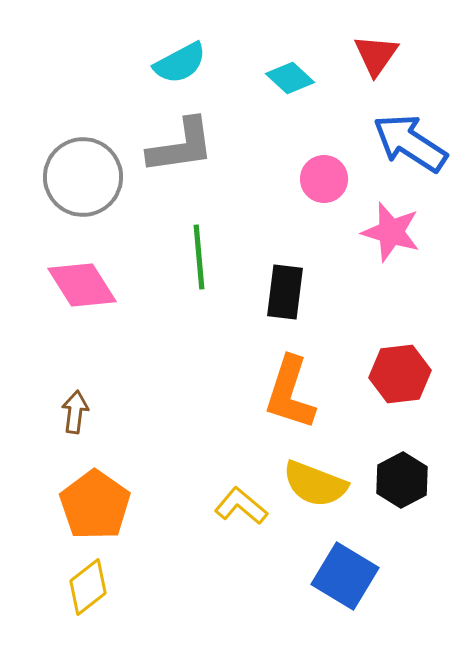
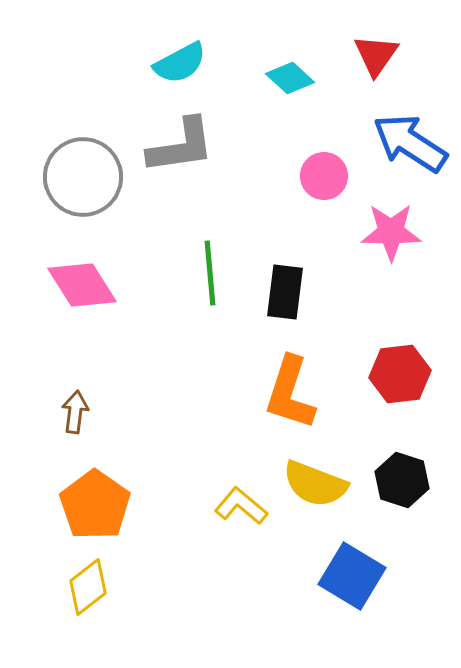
pink circle: moved 3 px up
pink star: rotated 16 degrees counterclockwise
green line: moved 11 px right, 16 px down
black hexagon: rotated 14 degrees counterclockwise
blue square: moved 7 px right
